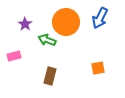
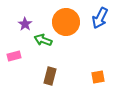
green arrow: moved 4 px left
orange square: moved 9 px down
